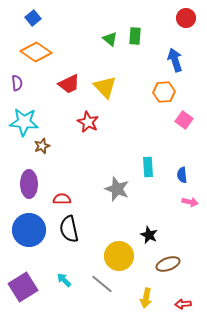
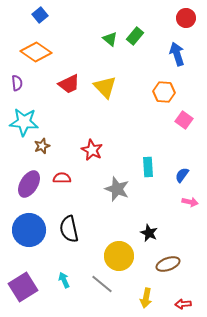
blue square: moved 7 px right, 3 px up
green rectangle: rotated 36 degrees clockwise
blue arrow: moved 2 px right, 6 px up
orange hexagon: rotated 10 degrees clockwise
red star: moved 4 px right, 28 px down
blue semicircle: rotated 42 degrees clockwise
purple ellipse: rotated 32 degrees clockwise
red semicircle: moved 21 px up
black star: moved 2 px up
cyan arrow: rotated 21 degrees clockwise
